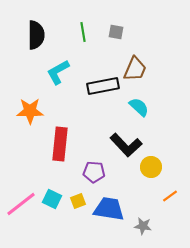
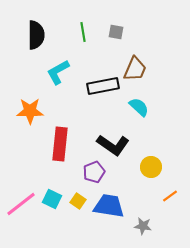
black L-shape: moved 13 px left; rotated 12 degrees counterclockwise
purple pentagon: rotated 25 degrees counterclockwise
yellow square: rotated 35 degrees counterclockwise
blue trapezoid: moved 3 px up
